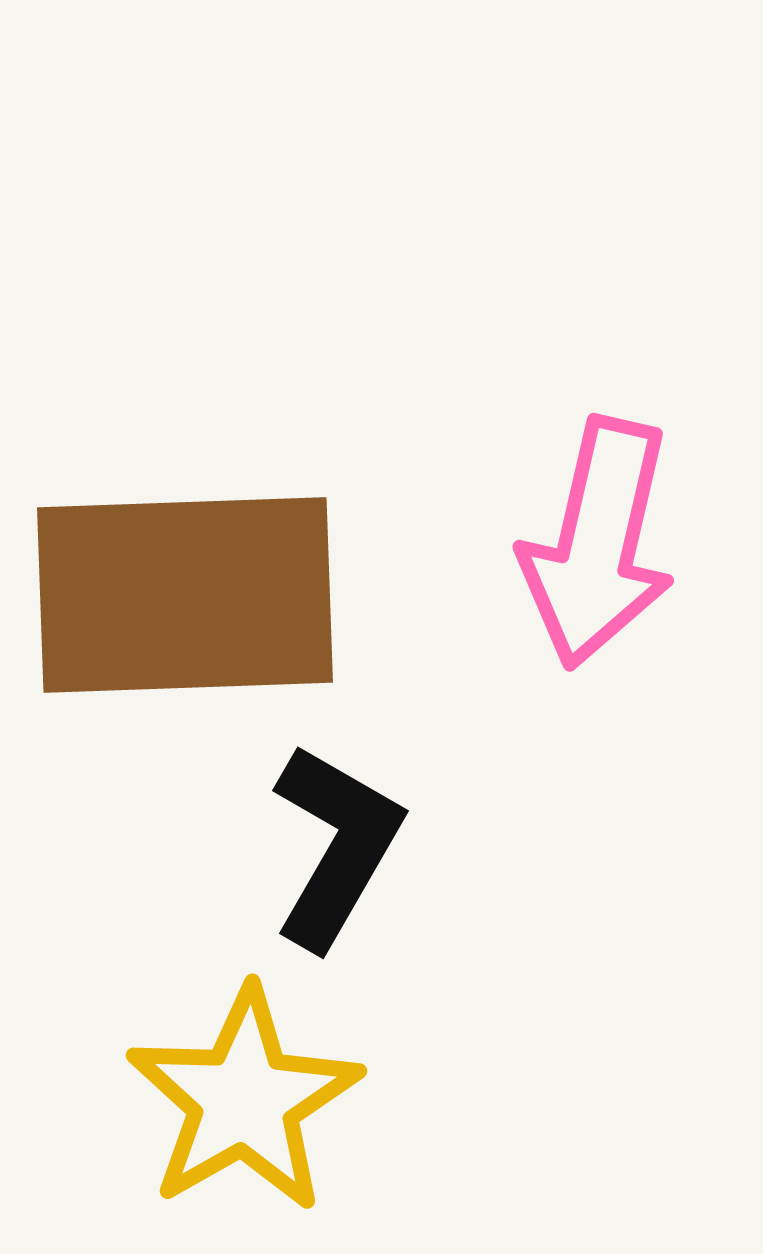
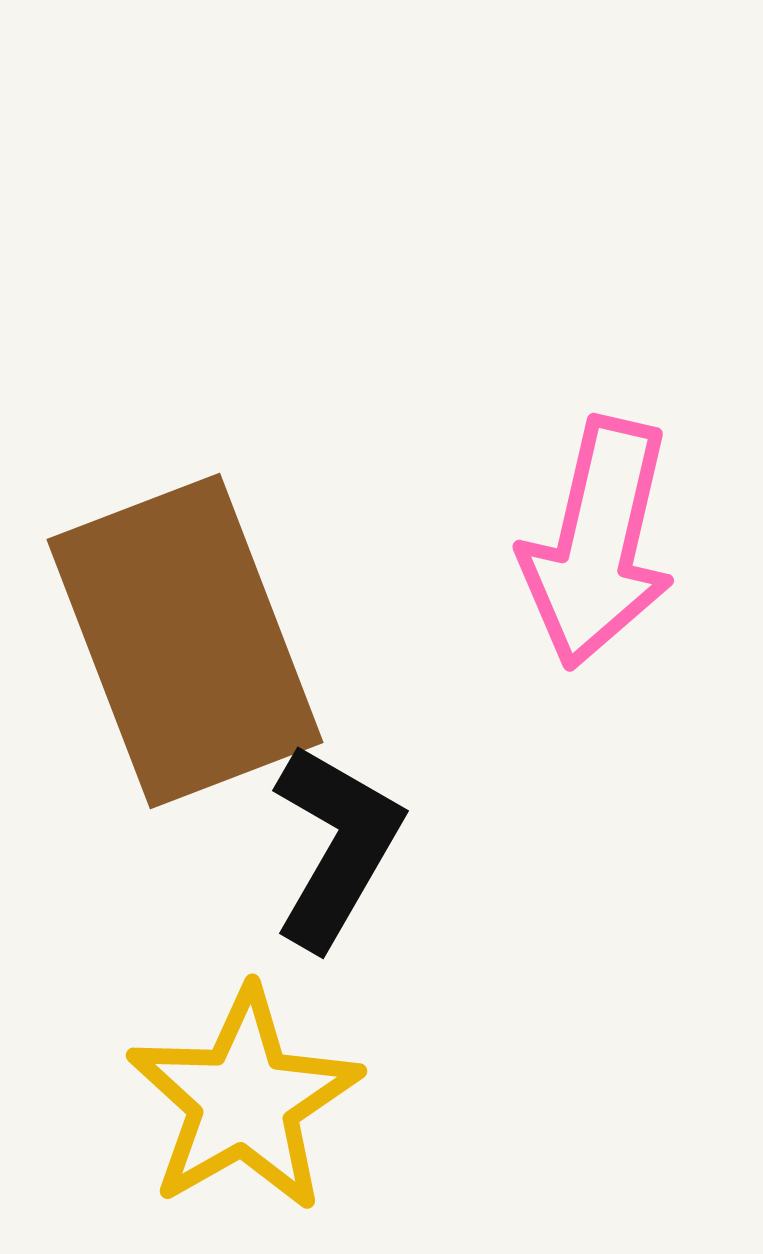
brown rectangle: moved 46 px down; rotated 71 degrees clockwise
